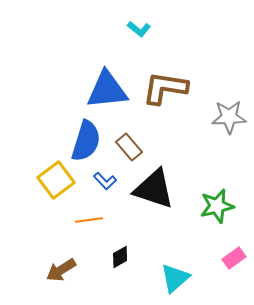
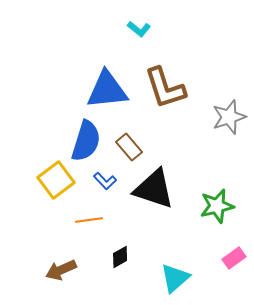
brown L-shape: rotated 117 degrees counterclockwise
gray star: rotated 16 degrees counterclockwise
brown arrow: rotated 8 degrees clockwise
